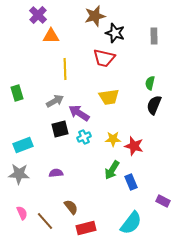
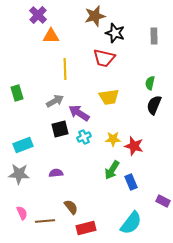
brown line: rotated 54 degrees counterclockwise
